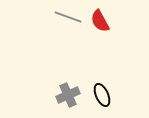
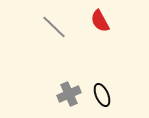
gray line: moved 14 px left, 10 px down; rotated 24 degrees clockwise
gray cross: moved 1 px right, 1 px up
